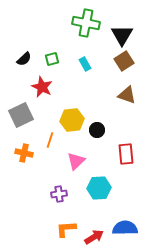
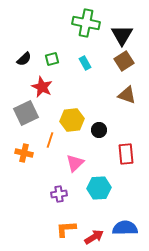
cyan rectangle: moved 1 px up
gray square: moved 5 px right, 2 px up
black circle: moved 2 px right
pink triangle: moved 1 px left, 2 px down
